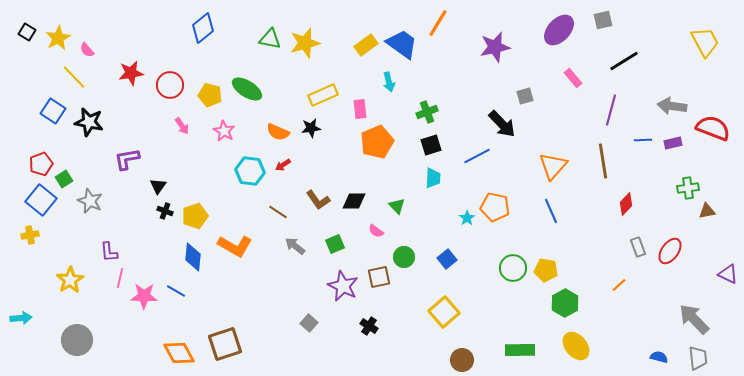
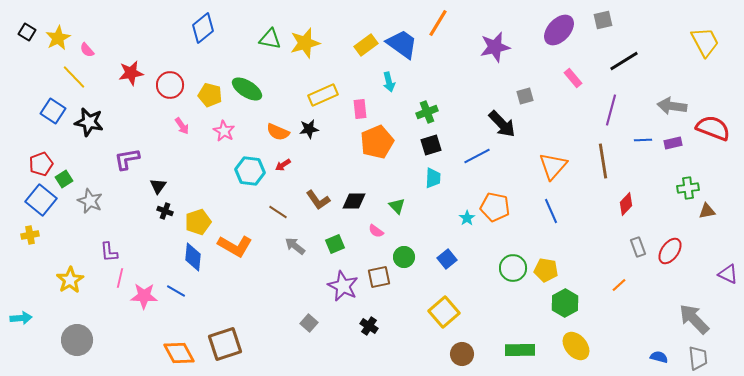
black star at (311, 128): moved 2 px left, 1 px down
yellow pentagon at (195, 216): moved 3 px right, 6 px down
brown circle at (462, 360): moved 6 px up
